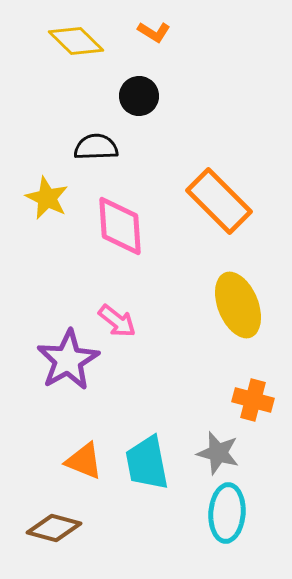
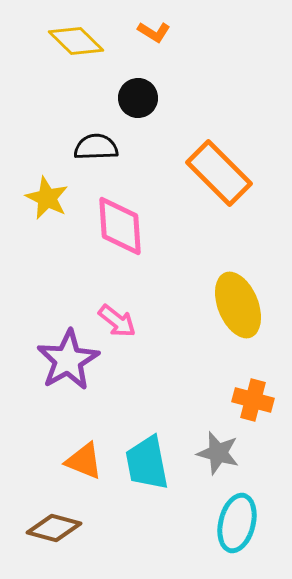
black circle: moved 1 px left, 2 px down
orange rectangle: moved 28 px up
cyan ellipse: moved 10 px right, 10 px down; rotated 10 degrees clockwise
